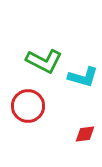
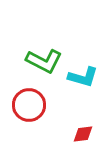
red circle: moved 1 px right, 1 px up
red diamond: moved 2 px left
